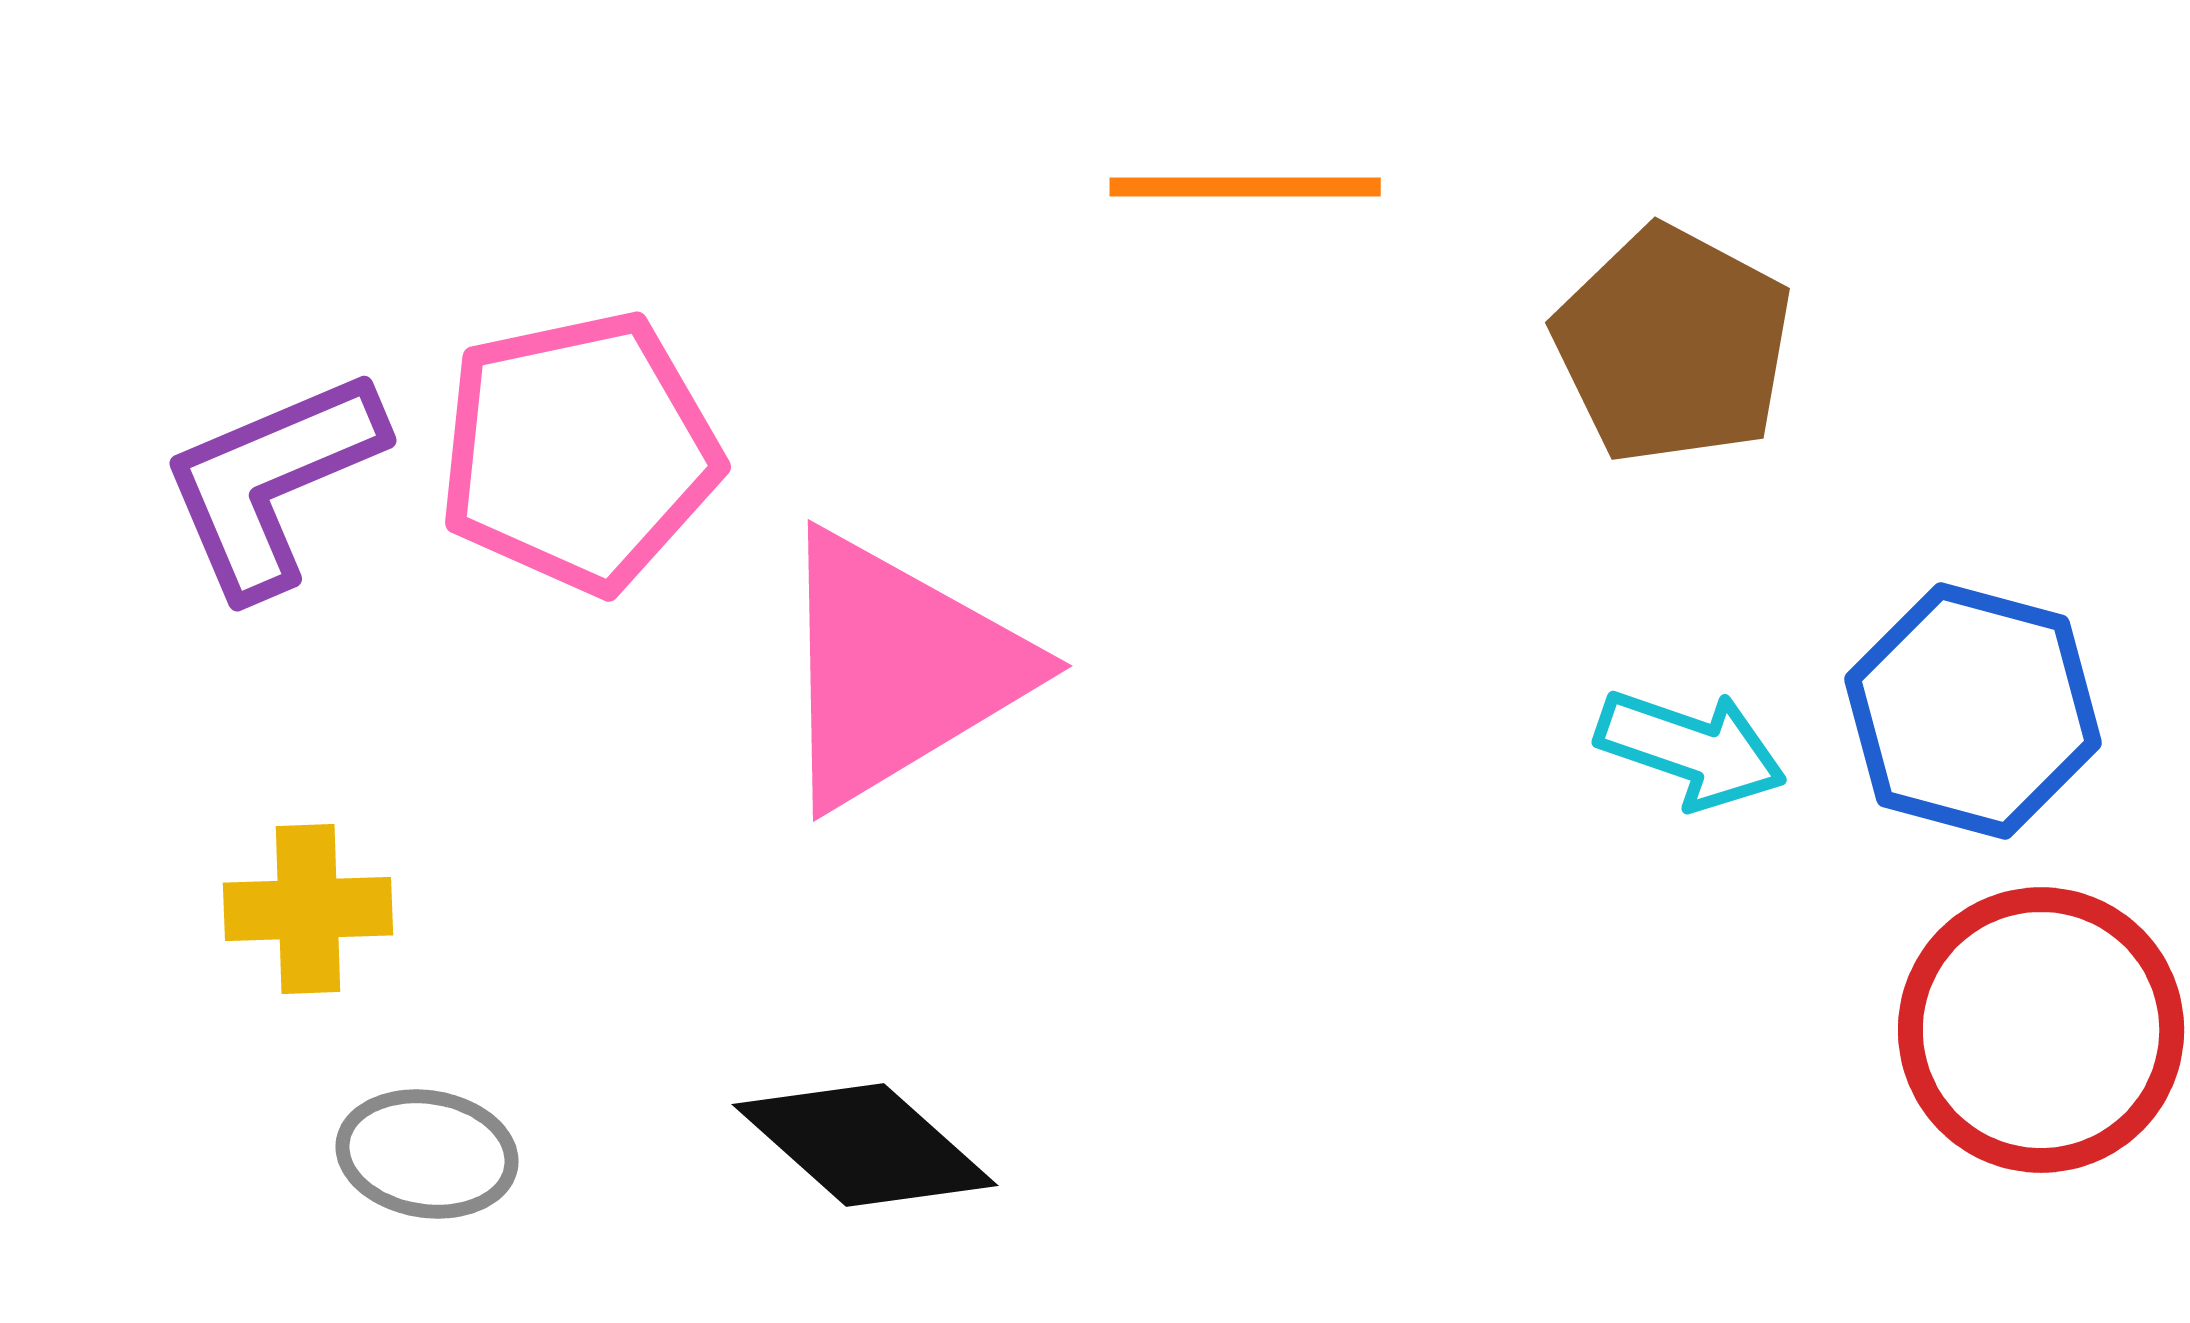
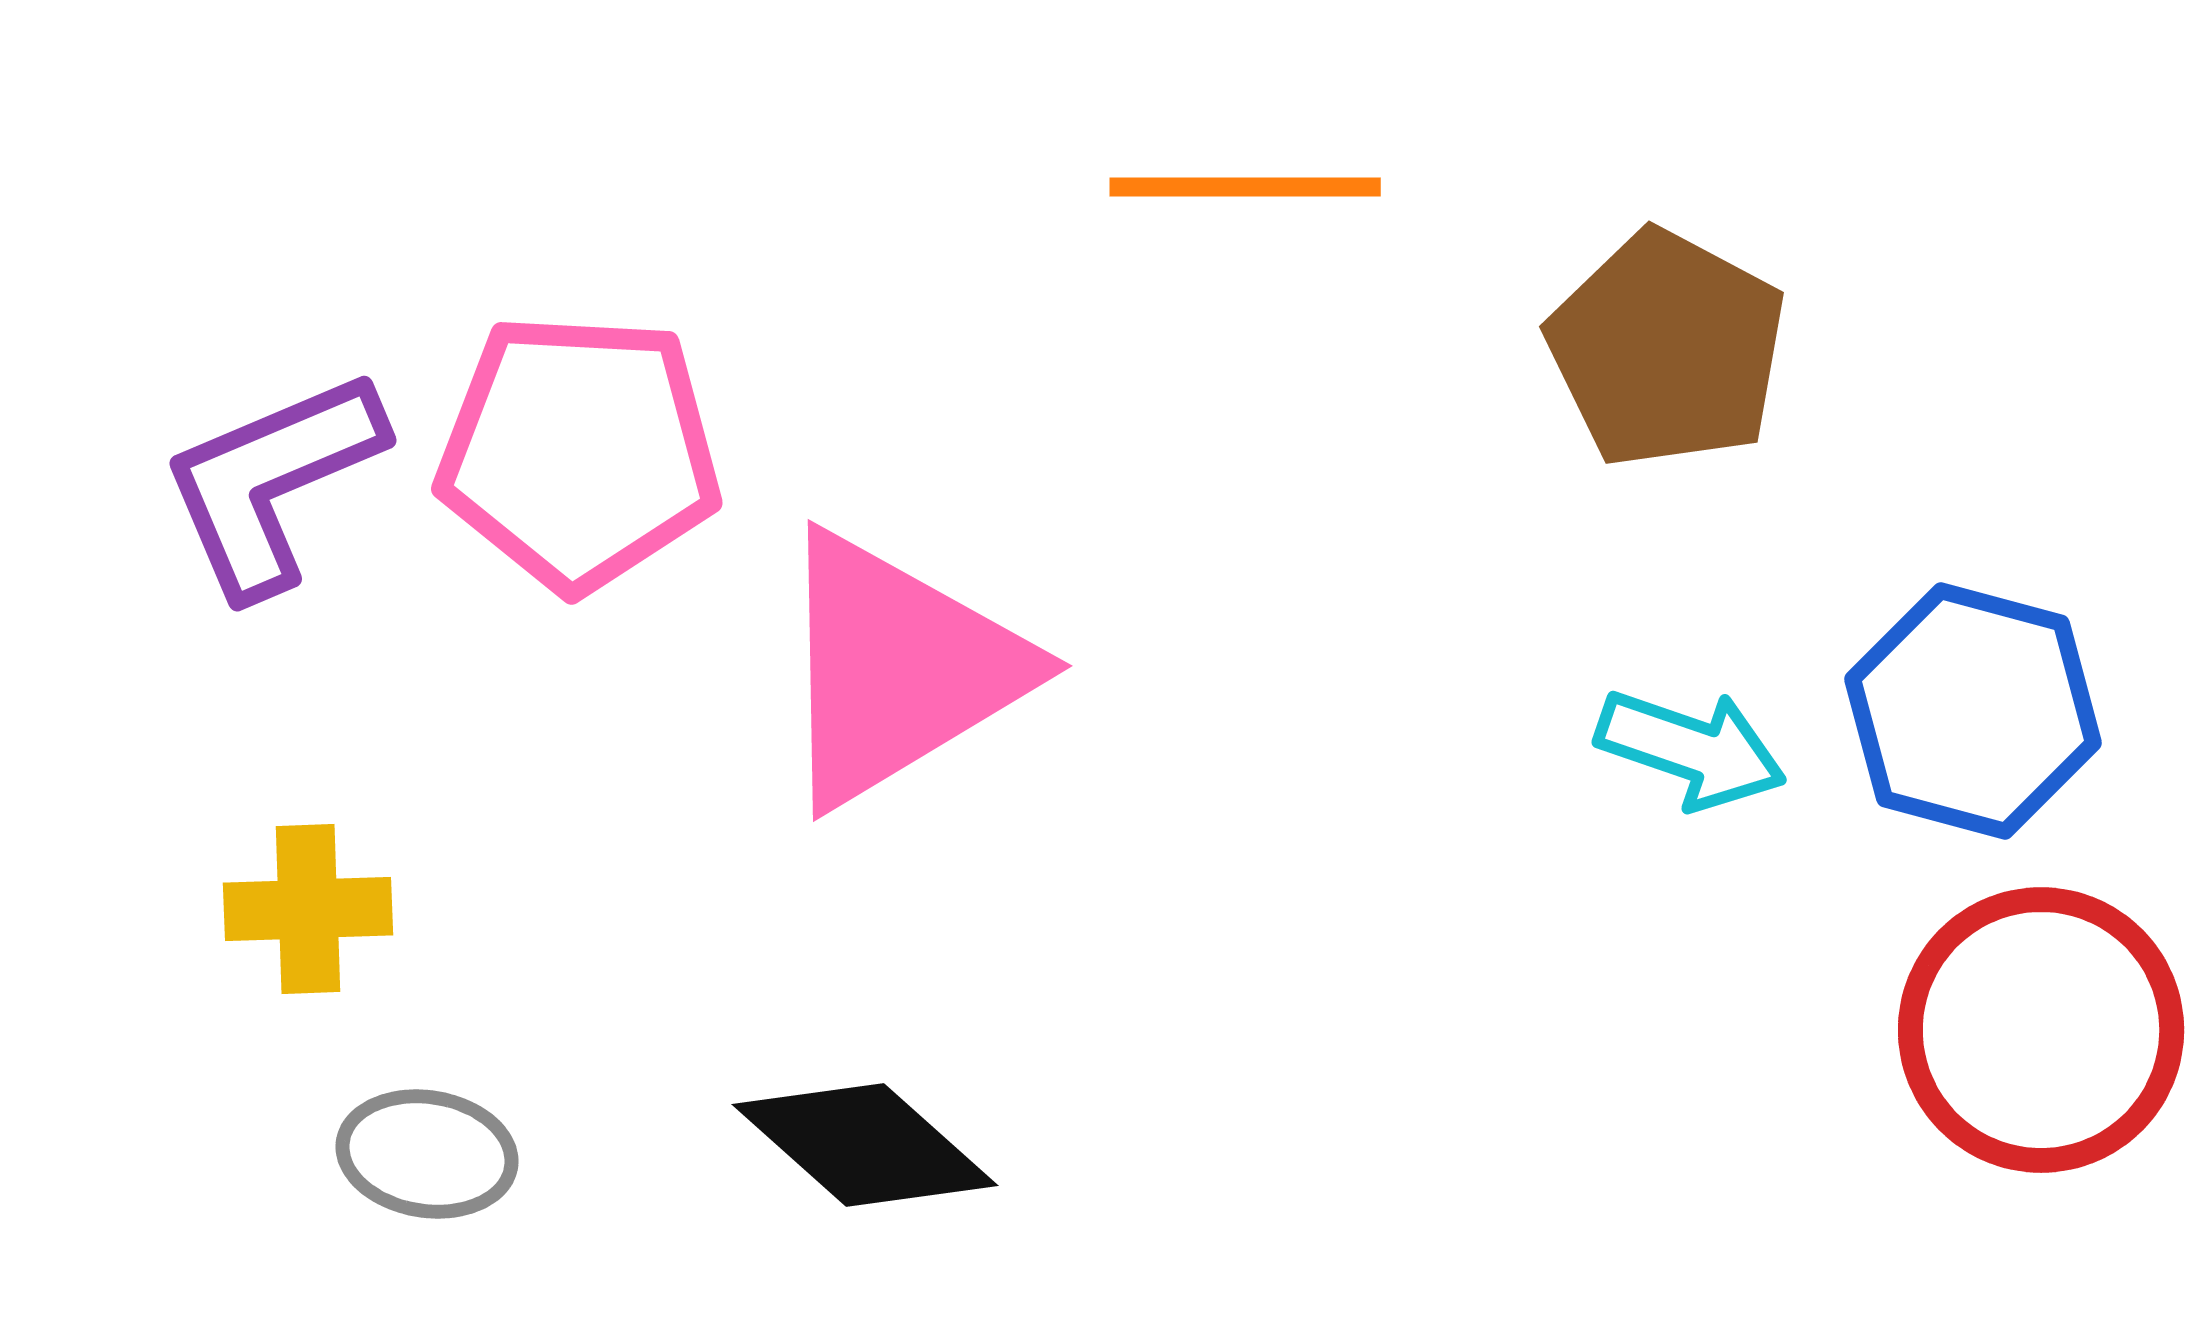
brown pentagon: moved 6 px left, 4 px down
pink pentagon: rotated 15 degrees clockwise
